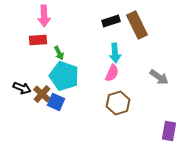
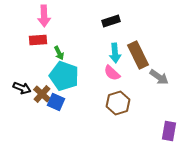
brown rectangle: moved 1 px right, 30 px down
pink semicircle: rotated 108 degrees clockwise
